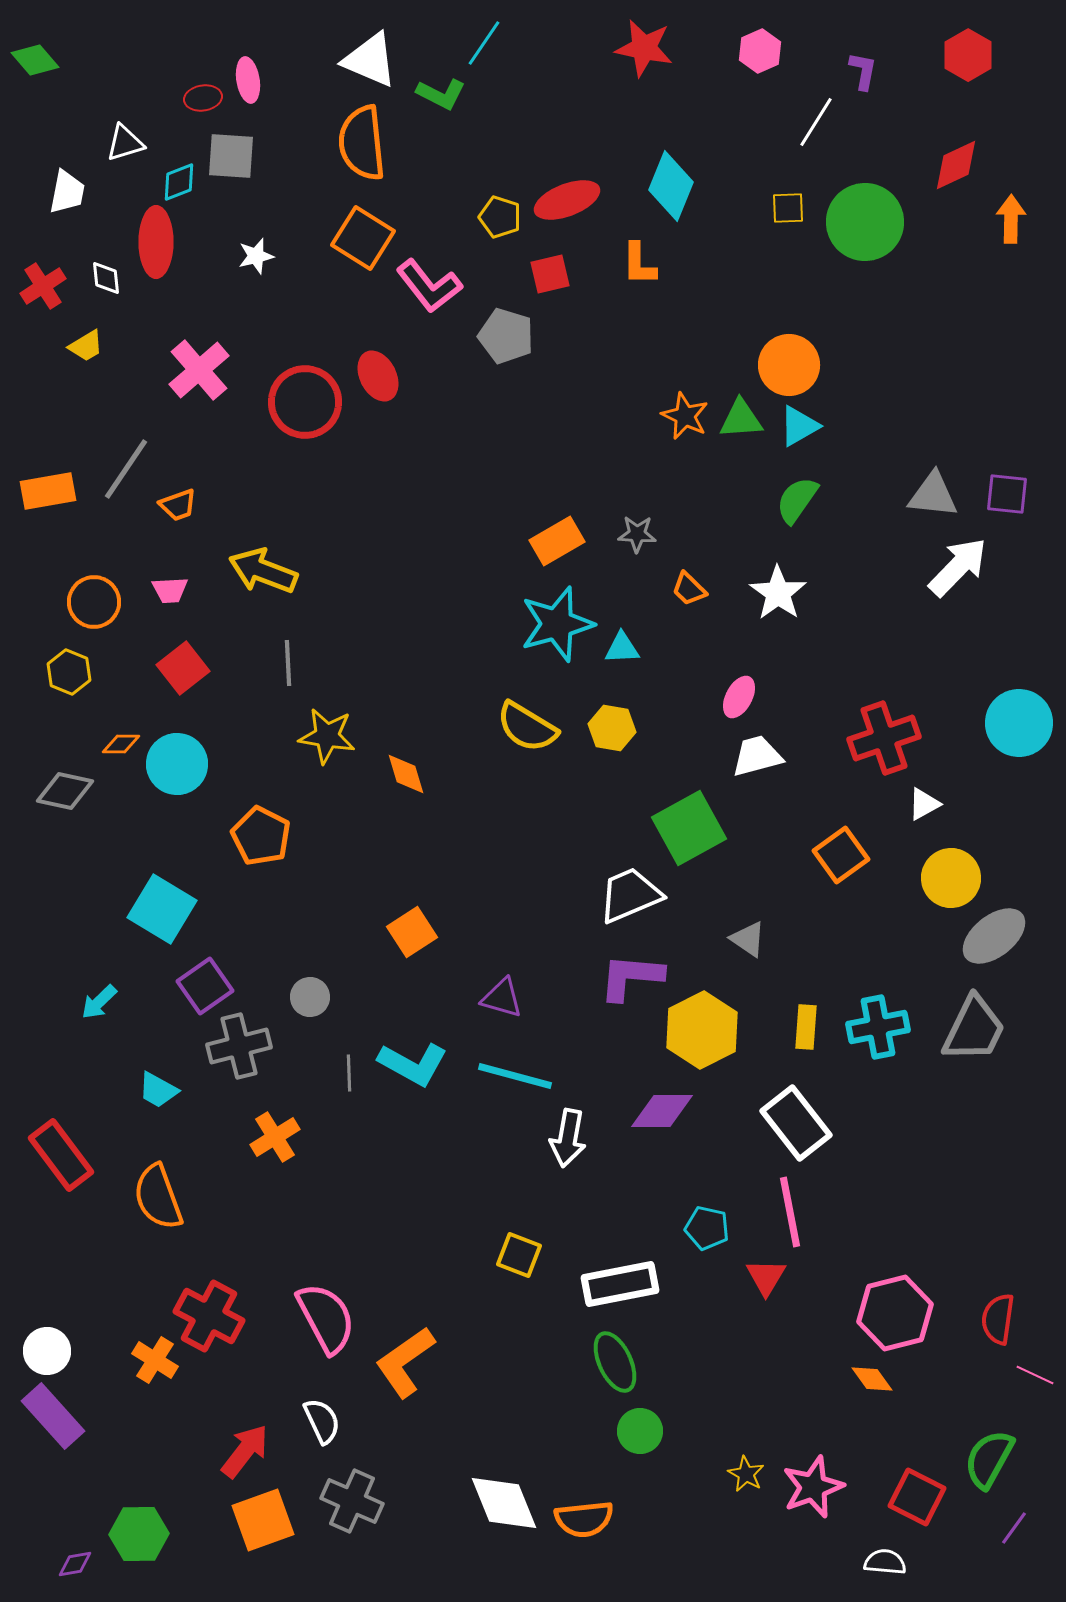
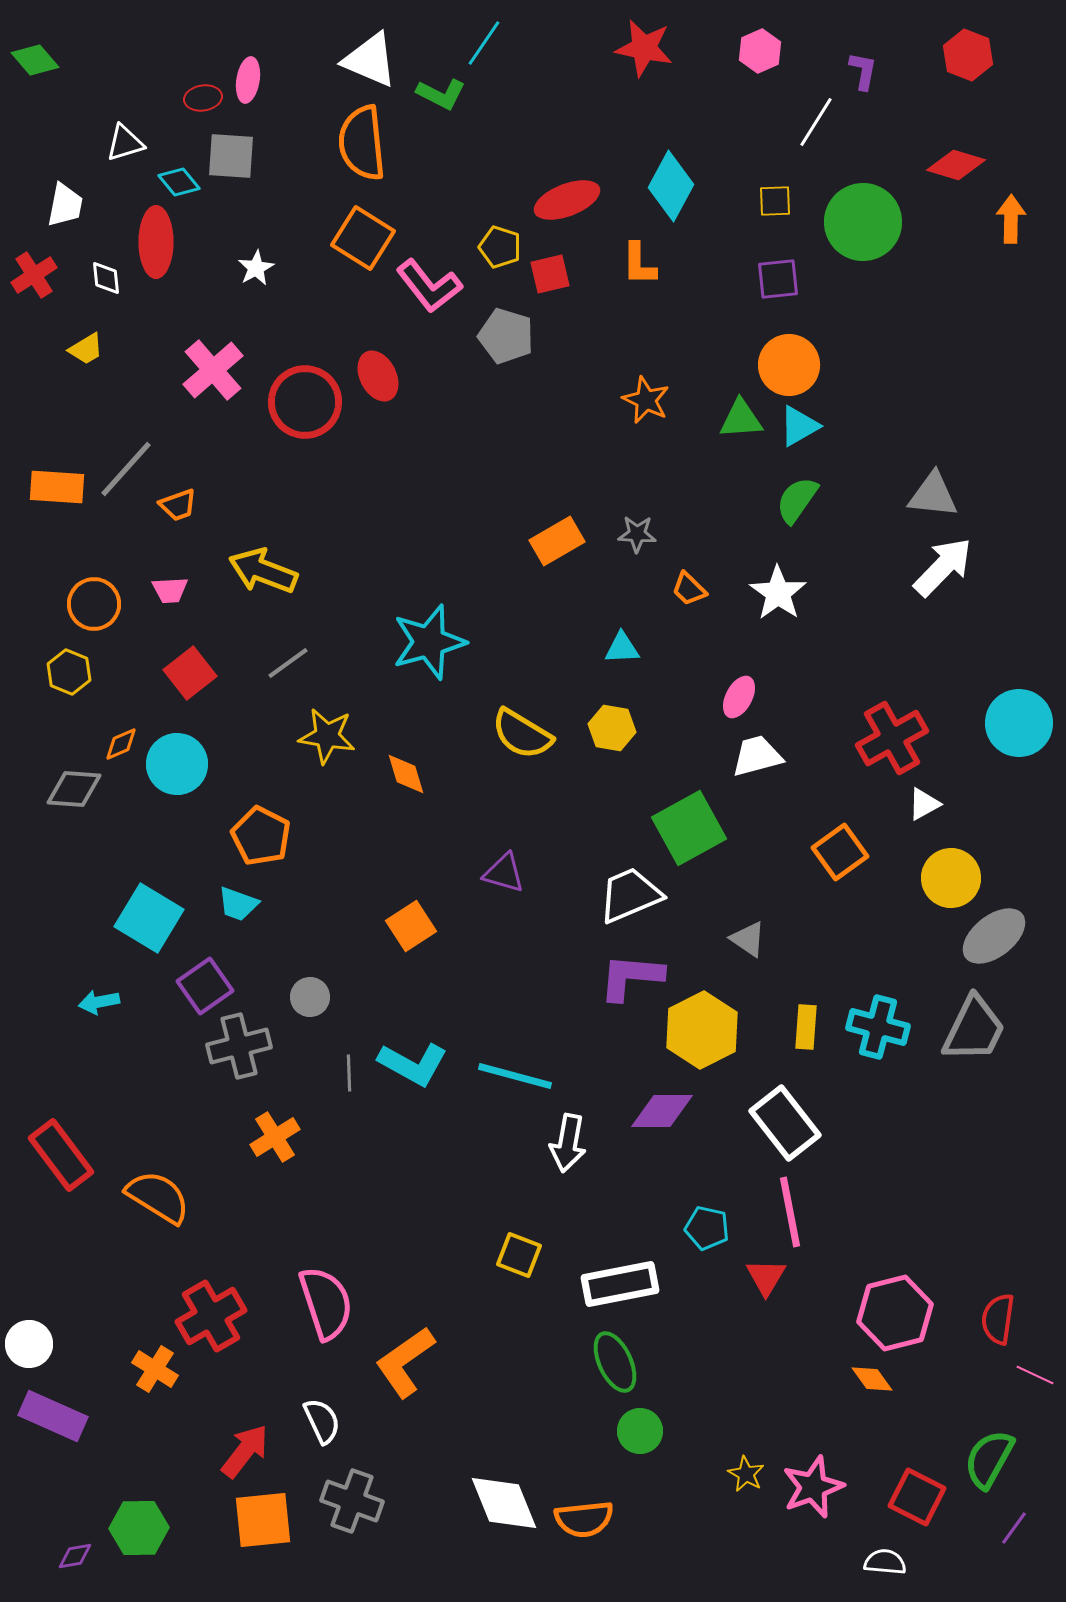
red hexagon at (968, 55): rotated 9 degrees counterclockwise
pink ellipse at (248, 80): rotated 18 degrees clockwise
red diamond at (956, 165): rotated 42 degrees clockwise
cyan diamond at (179, 182): rotated 72 degrees clockwise
cyan diamond at (671, 186): rotated 6 degrees clockwise
white trapezoid at (67, 192): moved 2 px left, 13 px down
yellow square at (788, 208): moved 13 px left, 7 px up
yellow pentagon at (500, 217): moved 30 px down
green circle at (865, 222): moved 2 px left
white star at (256, 256): moved 12 px down; rotated 15 degrees counterclockwise
red cross at (43, 286): moved 9 px left, 11 px up
yellow trapezoid at (86, 346): moved 3 px down
pink cross at (199, 370): moved 14 px right
orange star at (685, 416): moved 39 px left, 16 px up
gray line at (126, 469): rotated 8 degrees clockwise
orange rectangle at (48, 491): moved 9 px right, 4 px up; rotated 14 degrees clockwise
purple square at (1007, 494): moved 229 px left, 215 px up; rotated 12 degrees counterclockwise
white arrow at (958, 567): moved 15 px left
orange circle at (94, 602): moved 2 px down
cyan star at (557, 624): moved 128 px left, 18 px down
gray line at (288, 663): rotated 57 degrees clockwise
red square at (183, 668): moved 7 px right, 5 px down
yellow semicircle at (527, 727): moved 5 px left, 7 px down
red cross at (884, 738): moved 8 px right; rotated 10 degrees counterclockwise
orange diamond at (121, 744): rotated 24 degrees counterclockwise
gray diamond at (65, 791): moved 9 px right, 2 px up; rotated 8 degrees counterclockwise
orange square at (841, 855): moved 1 px left, 3 px up
cyan square at (162, 909): moved 13 px left, 9 px down
orange square at (412, 932): moved 1 px left, 6 px up
purple triangle at (502, 998): moved 2 px right, 125 px up
cyan arrow at (99, 1002): rotated 33 degrees clockwise
cyan cross at (878, 1027): rotated 26 degrees clockwise
cyan trapezoid at (158, 1090): moved 80 px right, 186 px up; rotated 9 degrees counterclockwise
white rectangle at (796, 1123): moved 11 px left
white arrow at (568, 1138): moved 5 px down
orange semicircle at (158, 1197): rotated 142 degrees clockwise
red cross at (209, 1316): moved 2 px right; rotated 32 degrees clockwise
pink semicircle at (326, 1318): moved 15 px up; rotated 10 degrees clockwise
white circle at (47, 1351): moved 18 px left, 7 px up
orange cross at (155, 1360): moved 9 px down
purple rectangle at (53, 1416): rotated 24 degrees counterclockwise
gray cross at (352, 1501): rotated 4 degrees counterclockwise
orange square at (263, 1520): rotated 14 degrees clockwise
green hexagon at (139, 1534): moved 6 px up
purple diamond at (75, 1564): moved 8 px up
